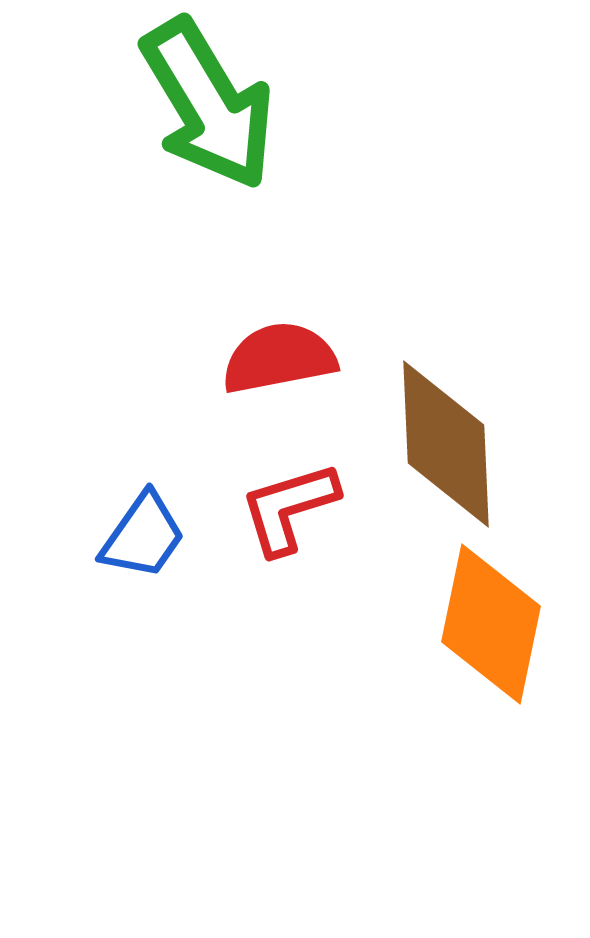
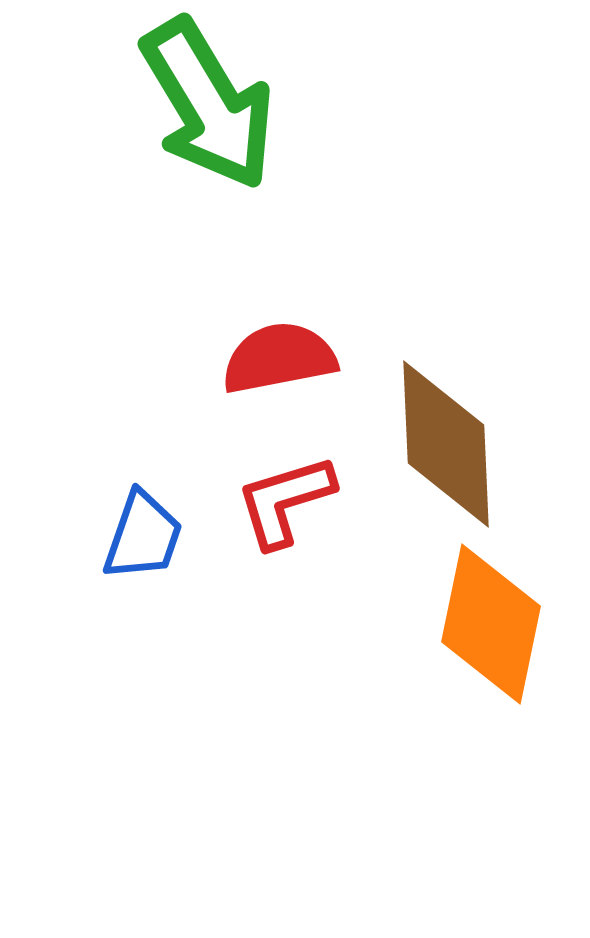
red L-shape: moved 4 px left, 7 px up
blue trapezoid: rotated 16 degrees counterclockwise
